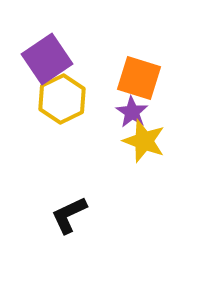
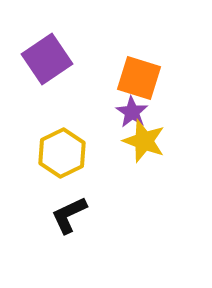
yellow hexagon: moved 54 px down
